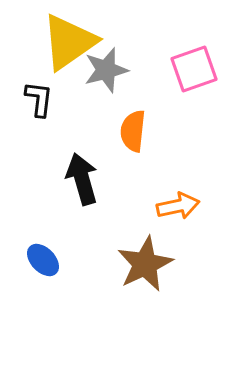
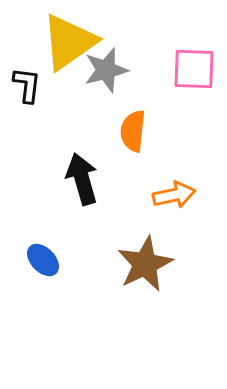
pink square: rotated 21 degrees clockwise
black L-shape: moved 12 px left, 14 px up
orange arrow: moved 4 px left, 11 px up
